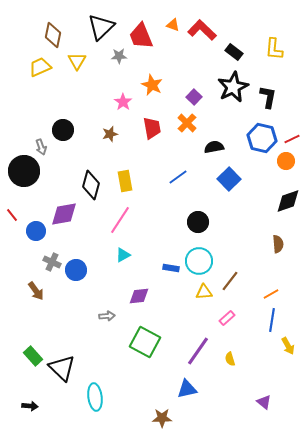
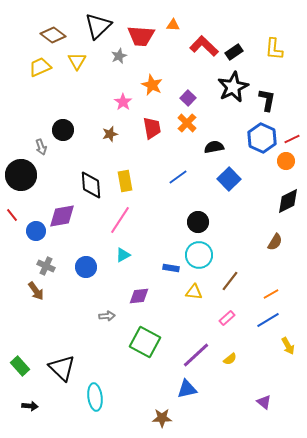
orange triangle at (173, 25): rotated 16 degrees counterclockwise
black triangle at (101, 27): moved 3 px left, 1 px up
red L-shape at (202, 30): moved 2 px right, 16 px down
brown diamond at (53, 35): rotated 65 degrees counterclockwise
red trapezoid at (141, 36): rotated 64 degrees counterclockwise
black rectangle at (234, 52): rotated 72 degrees counterclockwise
gray star at (119, 56): rotated 21 degrees counterclockwise
purple square at (194, 97): moved 6 px left, 1 px down
black L-shape at (268, 97): moved 1 px left, 3 px down
blue hexagon at (262, 138): rotated 12 degrees clockwise
black circle at (24, 171): moved 3 px left, 4 px down
black diamond at (91, 185): rotated 20 degrees counterclockwise
black diamond at (288, 201): rotated 8 degrees counterclockwise
purple diamond at (64, 214): moved 2 px left, 2 px down
brown semicircle at (278, 244): moved 3 px left, 2 px up; rotated 36 degrees clockwise
cyan circle at (199, 261): moved 6 px up
gray cross at (52, 262): moved 6 px left, 4 px down
blue circle at (76, 270): moved 10 px right, 3 px up
yellow triangle at (204, 292): moved 10 px left; rotated 12 degrees clockwise
blue line at (272, 320): moved 4 px left; rotated 50 degrees clockwise
purple line at (198, 351): moved 2 px left, 4 px down; rotated 12 degrees clockwise
green rectangle at (33, 356): moved 13 px left, 10 px down
yellow semicircle at (230, 359): rotated 112 degrees counterclockwise
